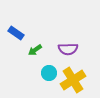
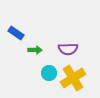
green arrow: rotated 144 degrees counterclockwise
yellow cross: moved 2 px up
